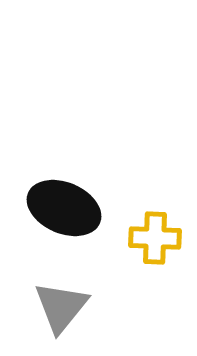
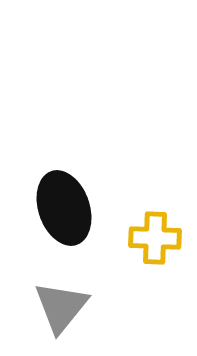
black ellipse: rotated 48 degrees clockwise
